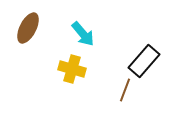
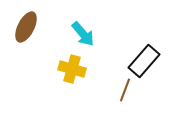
brown ellipse: moved 2 px left, 1 px up
